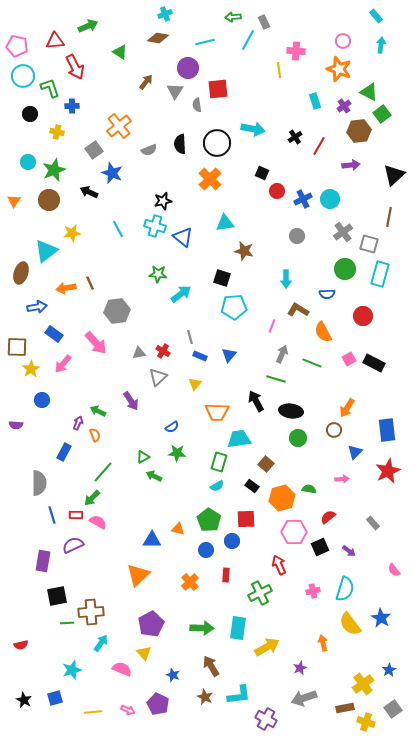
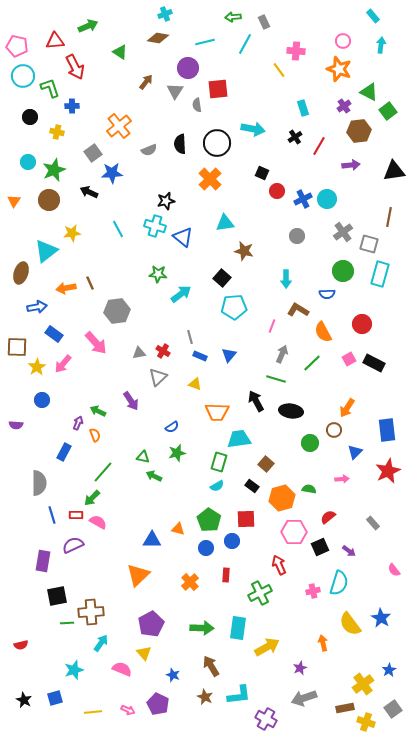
cyan rectangle at (376, 16): moved 3 px left
cyan line at (248, 40): moved 3 px left, 4 px down
yellow line at (279, 70): rotated 28 degrees counterclockwise
cyan rectangle at (315, 101): moved 12 px left, 7 px down
black circle at (30, 114): moved 3 px down
green square at (382, 114): moved 6 px right, 3 px up
gray square at (94, 150): moved 1 px left, 3 px down
blue star at (112, 173): rotated 25 degrees counterclockwise
black triangle at (394, 175): moved 4 px up; rotated 35 degrees clockwise
cyan circle at (330, 199): moved 3 px left
black star at (163, 201): moved 3 px right
green circle at (345, 269): moved 2 px left, 2 px down
black square at (222, 278): rotated 24 degrees clockwise
red circle at (363, 316): moved 1 px left, 8 px down
green line at (312, 363): rotated 66 degrees counterclockwise
yellow star at (31, 369): moved 6 px right, 2 px up
yellow triangle at (195, 384): rotated 48 degrees counterclockwise
green circle at (298, 438): moved 12 px right, 5 px down
green star at (177, 453): rotated 18 degrees counterclockwise
green triangle at (143, 457): rotated 40 degrees clockwise
blue circle at (206, 550): moved 2 px up
cyan semicircle at (345, 589): moved 6 px left, 6 px up
cyan star at (72, 670): moved 2 px right
